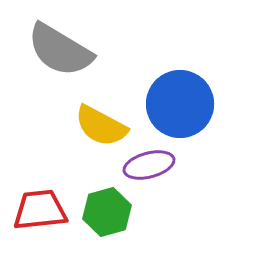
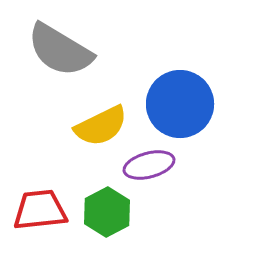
yellow semicircle: rotated 54 degrees counterclockwise
green hexagon: rotated 12 degrees counterclockwise
